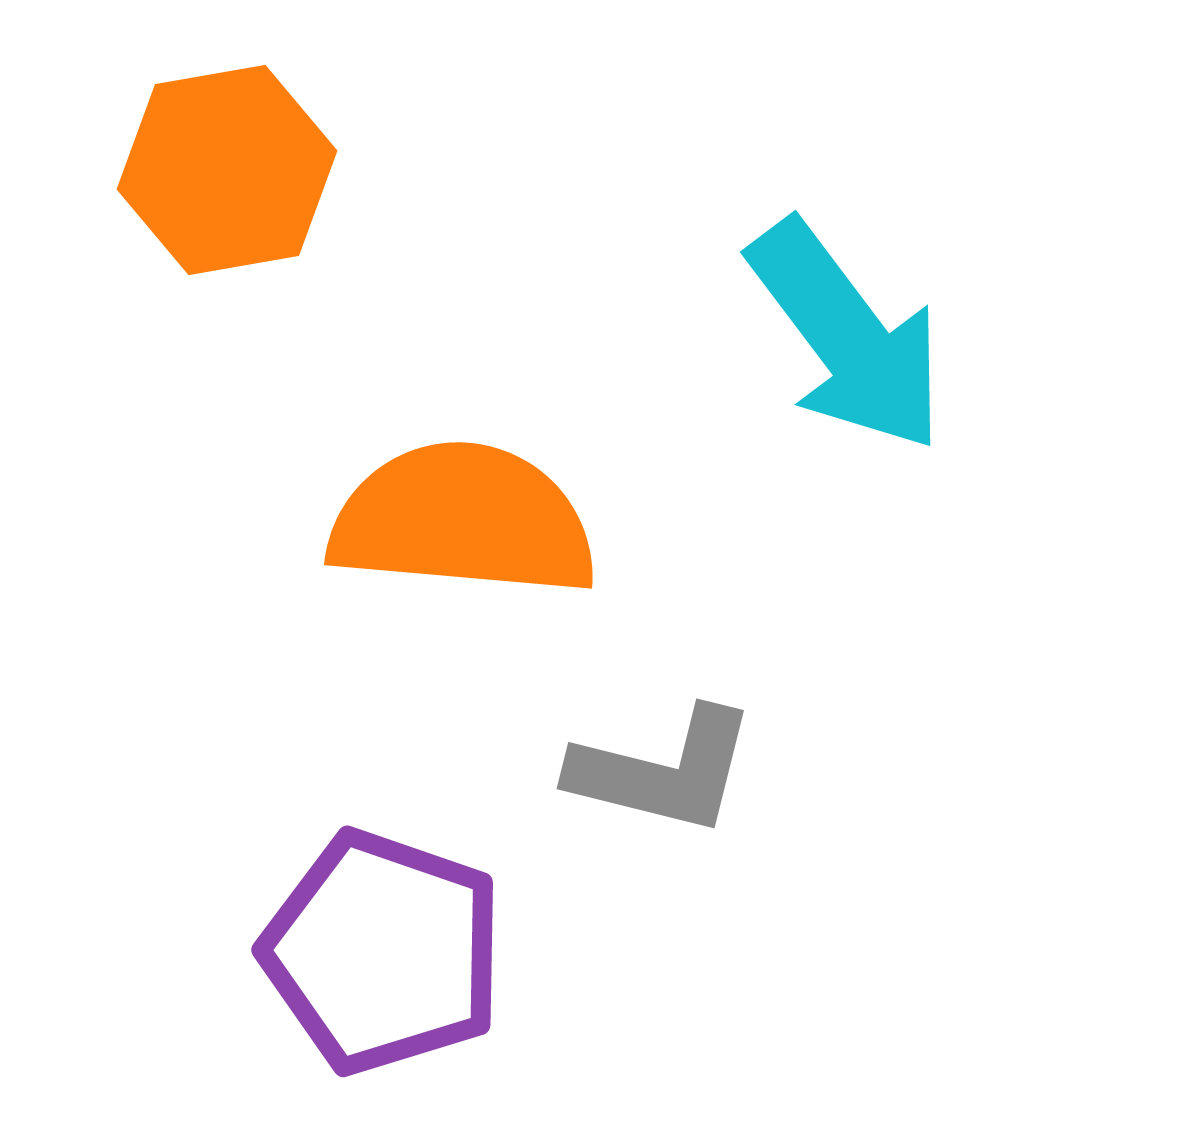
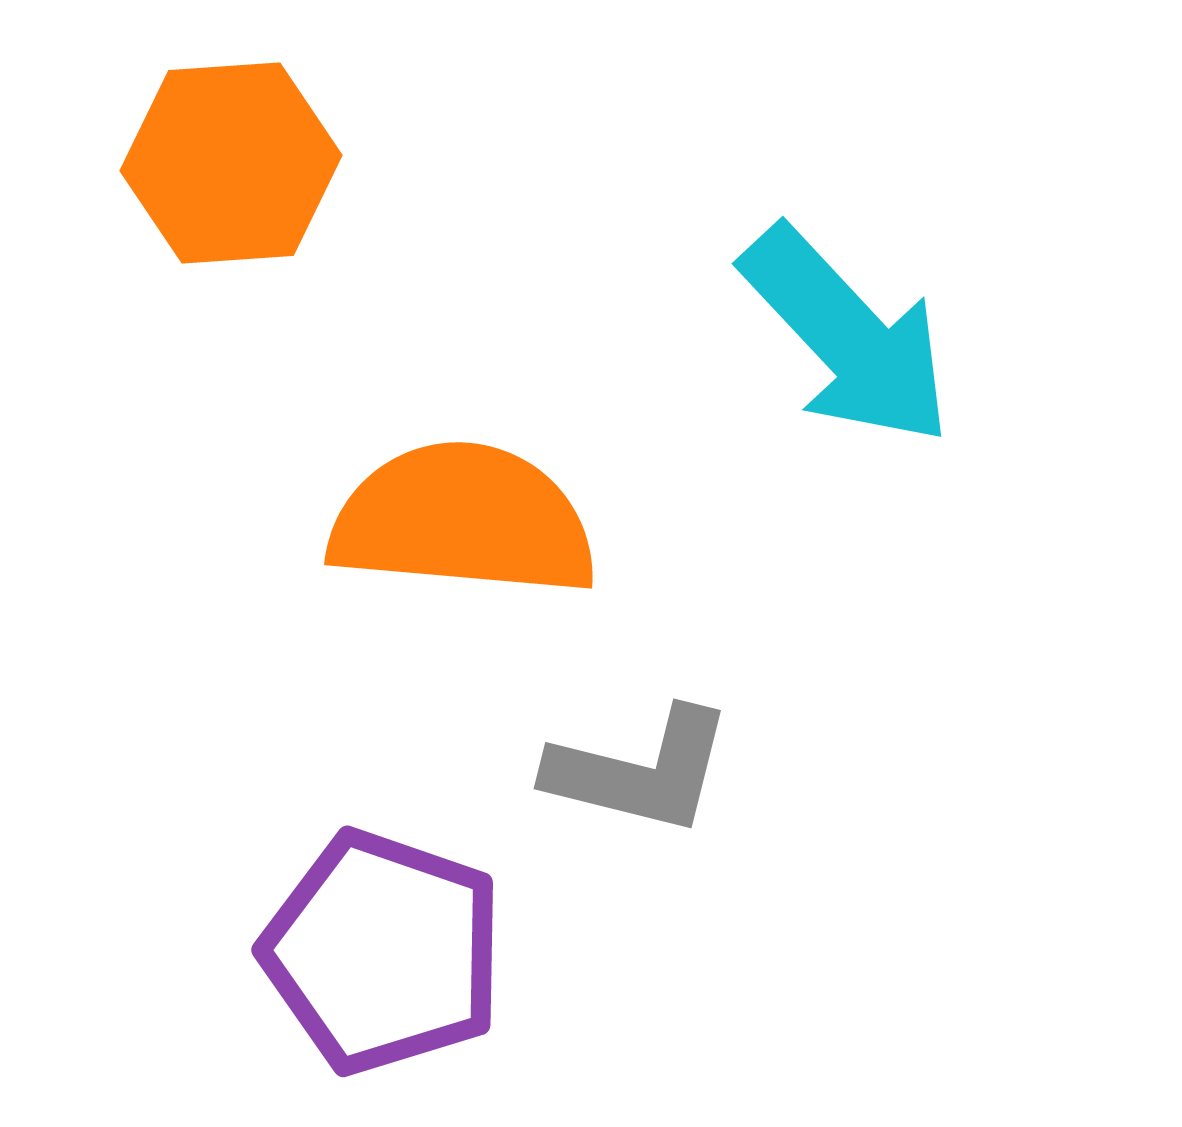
orange hexagon: moved 4 px right, 7 px up; rotated 6 degrees clockwise
cyan arrow: rotated 6 degrees counterclockwise
gray L-shape: moved 23 px left
